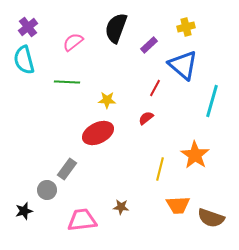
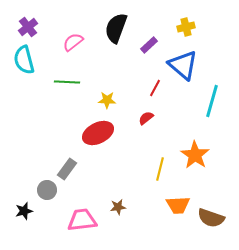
brown star: moved 3 px left; rotated 14 degrees counterclockwise
